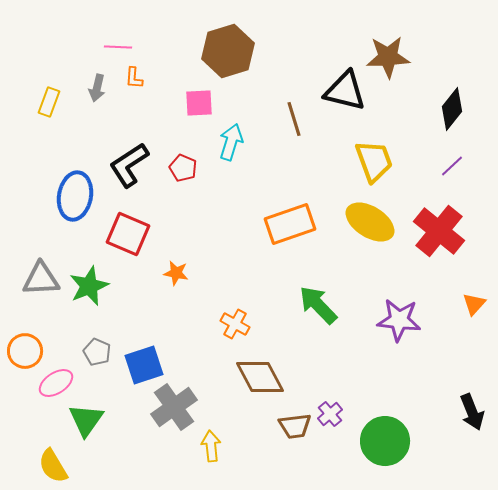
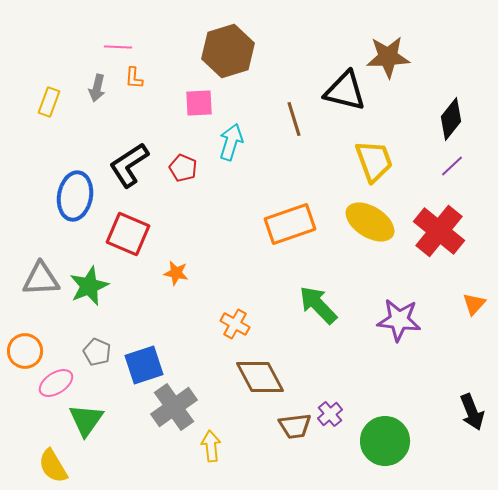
black diamond: moved 1 px left, 10 px down
